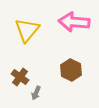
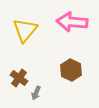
pink arrow: moved 2 px left
yellow triangle: moved 2 px left
brown cross: moved 1 px left, 1 px down
